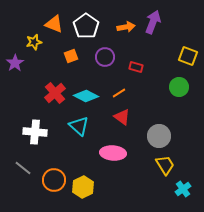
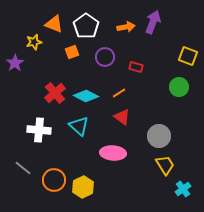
orange square: moved 1 px right, 4 px up
white cross: moved 4 px right, 2 px up
